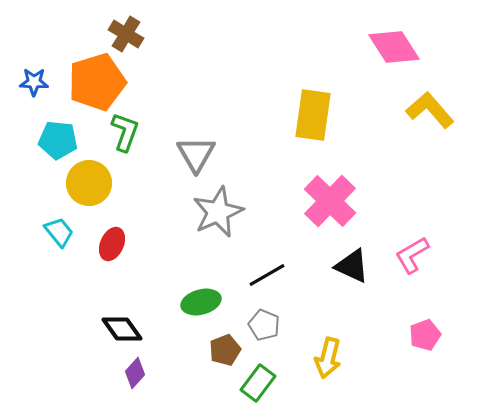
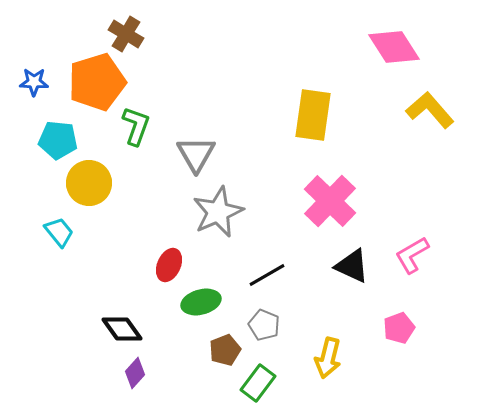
green L-shape: moved 11 px right, 6 px up
red ellipse: moved 57 px right, 21 px down
pink pentagon: moved 26 px left, 7 px up
